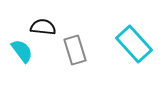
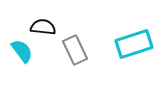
cyan rectangle: rotated 66 degrees counterclockwise
gray rectangle: rotated 8 degrees counterclockwise
